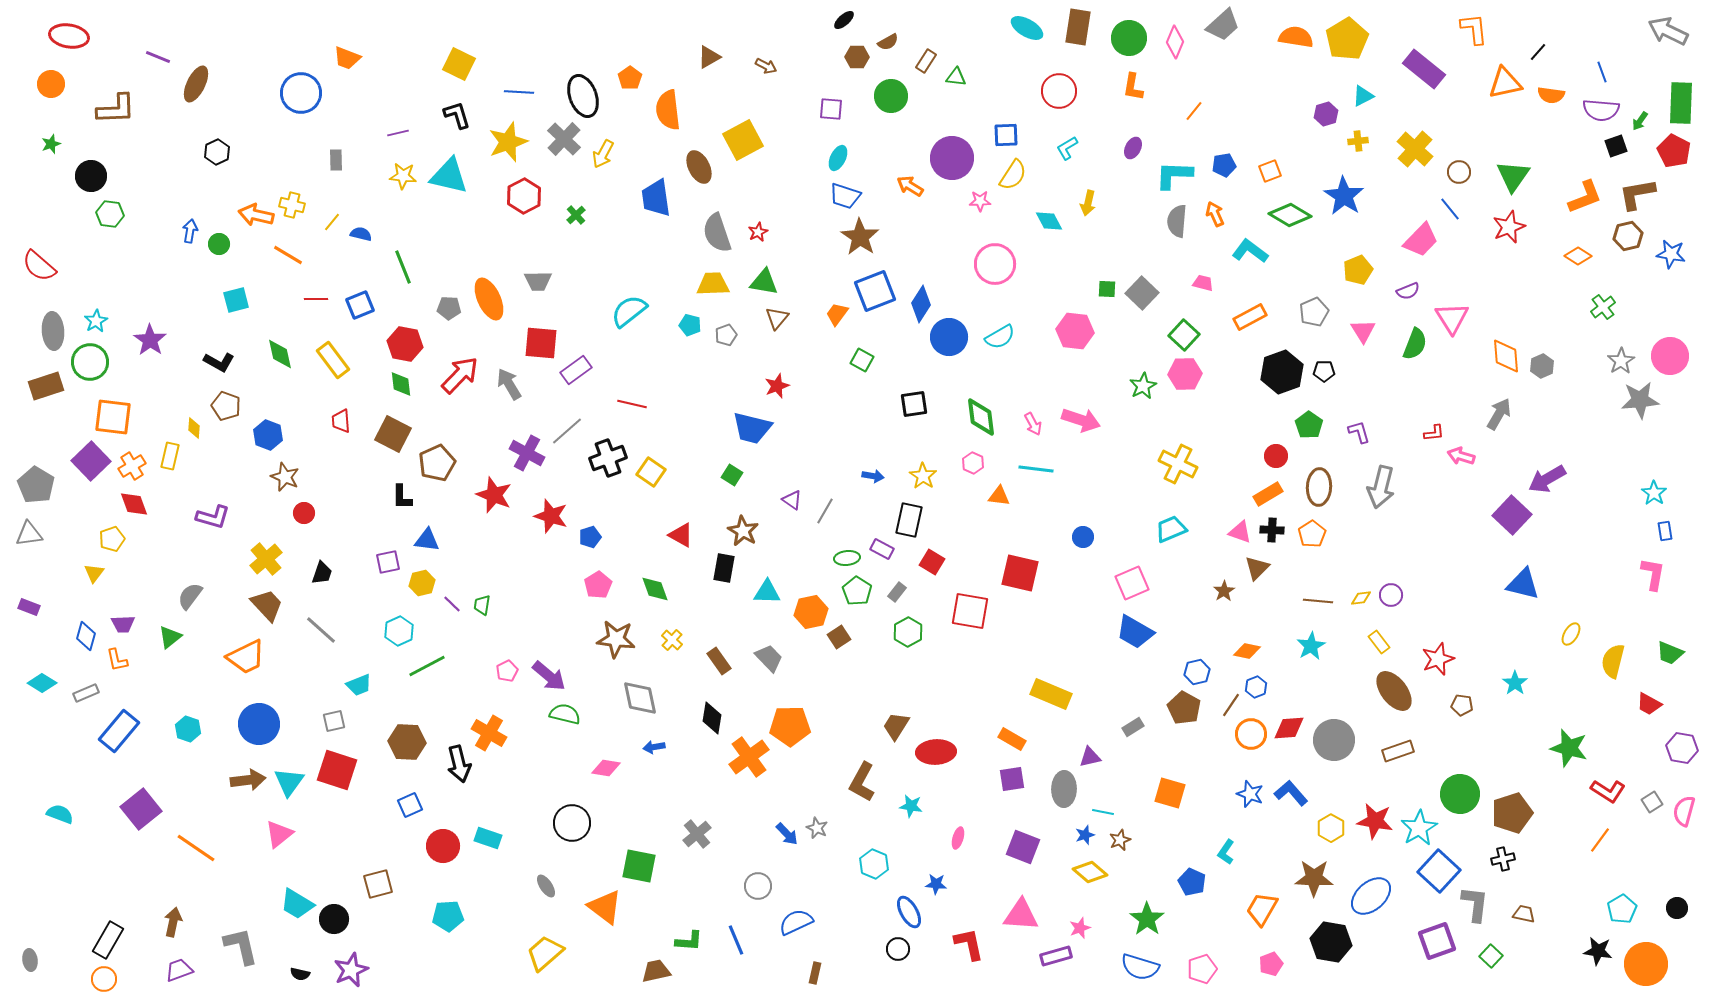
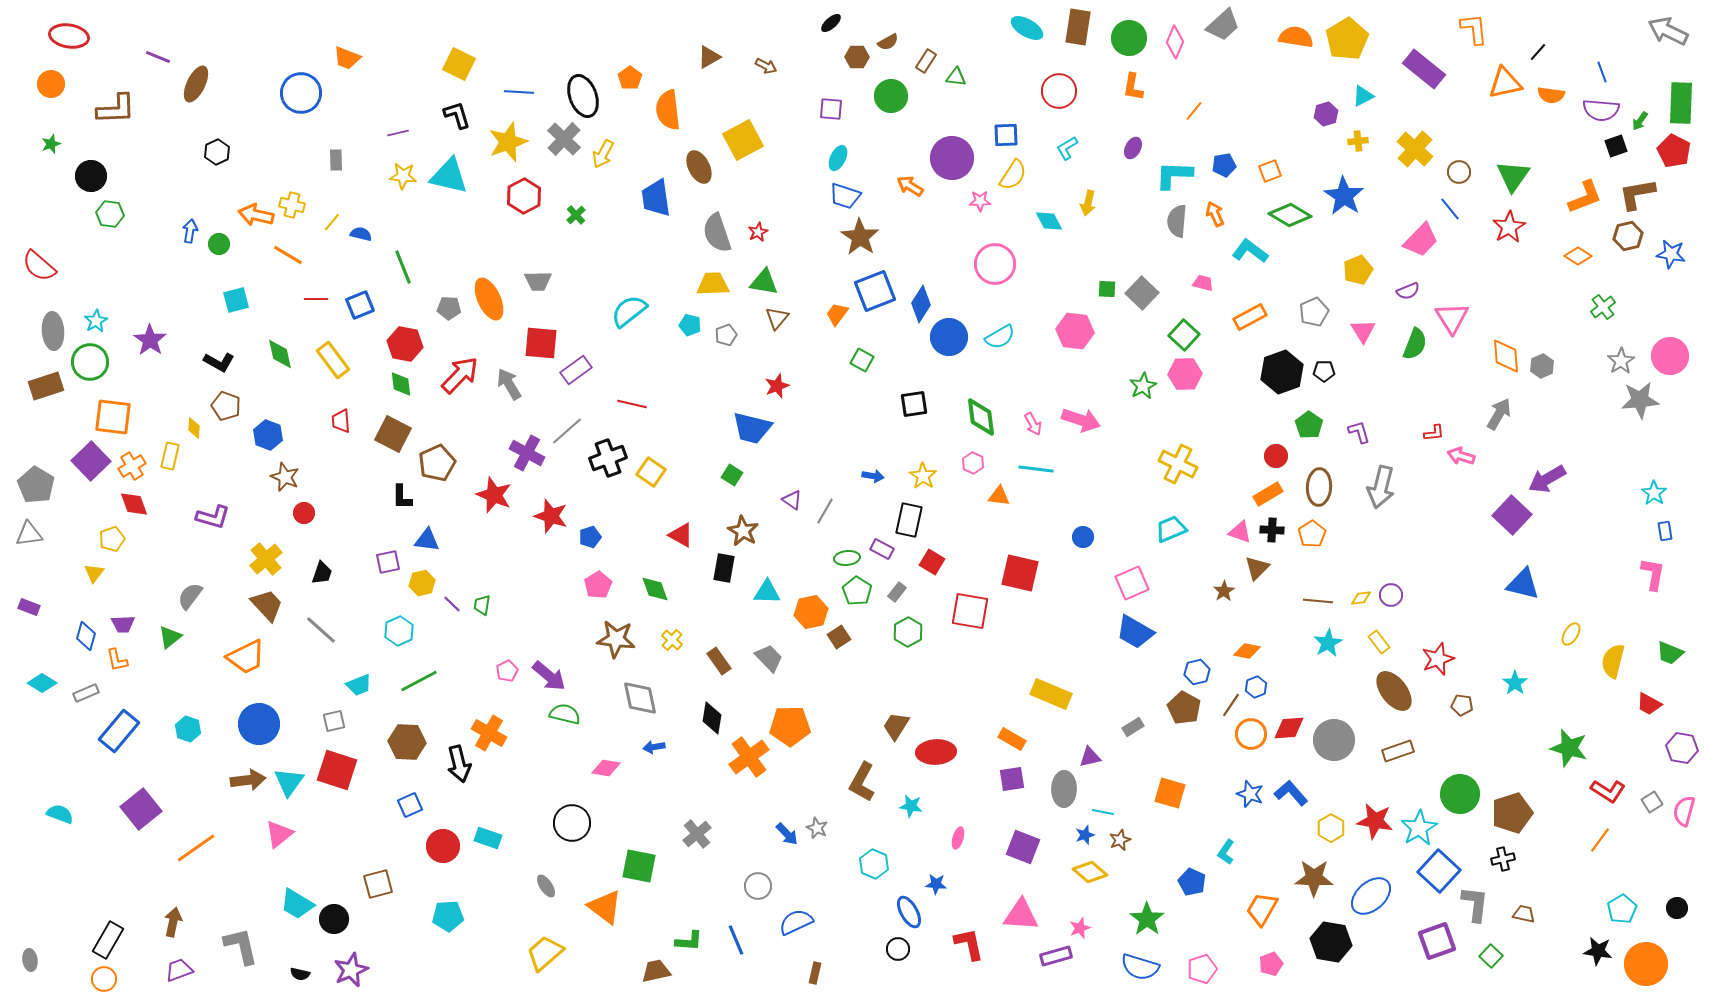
black ellipse at (844, 20): moved 13 px left, 3 px down
red star at (1509, 227): rotated 8 degrees counterclockwise
cyan star at (1311, 646): moved 17 px right, 3 px up
green line at (427, 666): moved 8 px left, 15 px down
orange line at (196, 848): rotated 69 degrees counterclockwise
